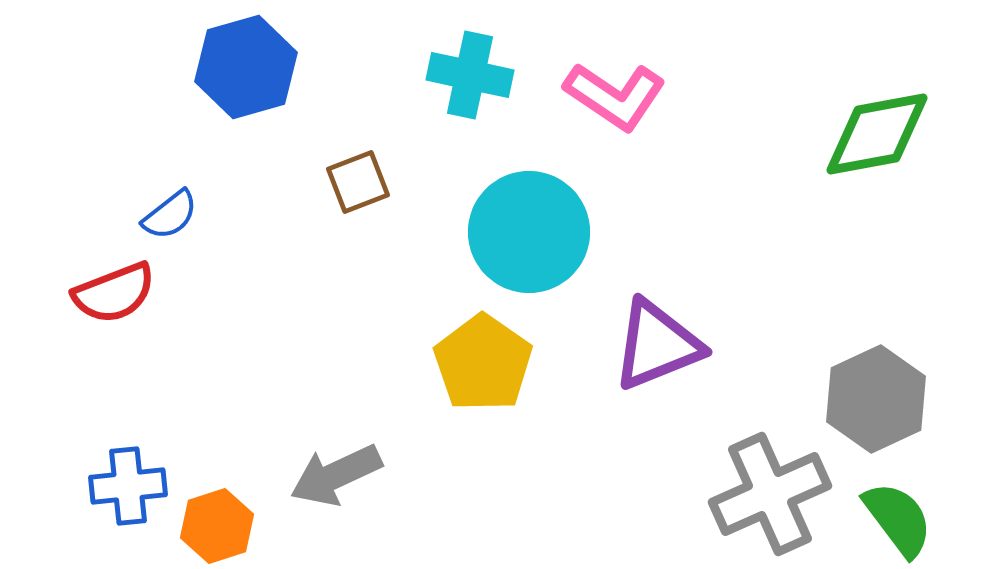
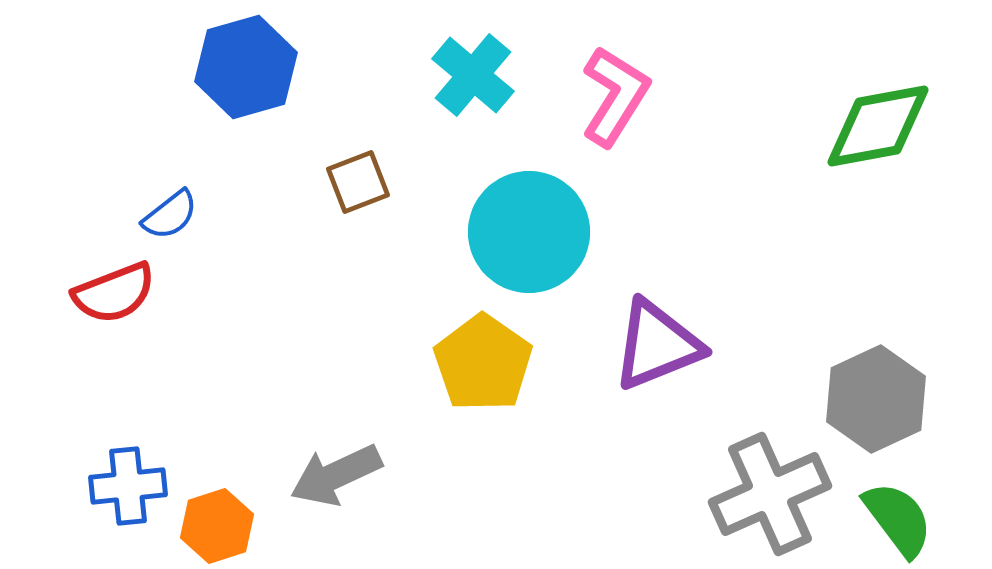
cyan cross: moved 3 px right; rotated 28 degrees clockwise
pink L-shape: rotated 92 degrees counterclockwise
green diamond: moved 1 px right, 8 px up
